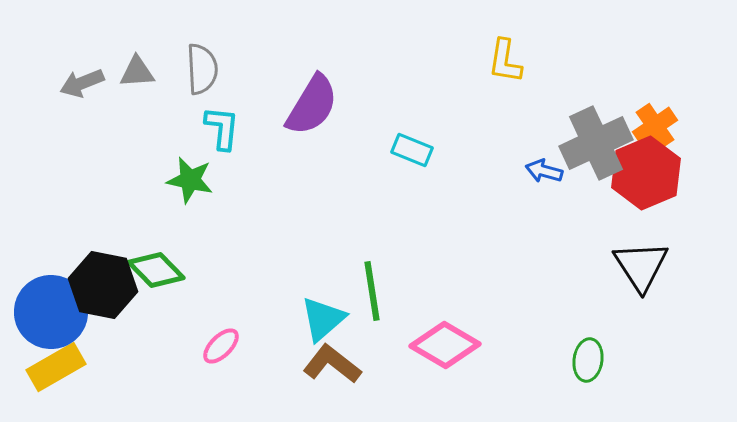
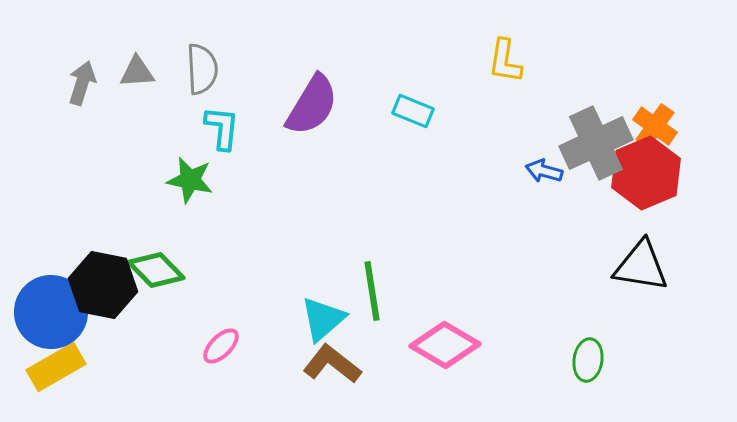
gray arrow: rotated 129 degrees clockwise
orange cross: rotated 21 degrees counterclockwise
cyan rectangle: moved 1 px right, 39 px up
black triangle: rotated 48 degrees counterclockwise
